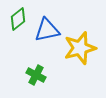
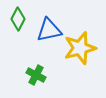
green diamond: rotated 25 degrees counterclockwise
blue triangle: moved 2 px right
